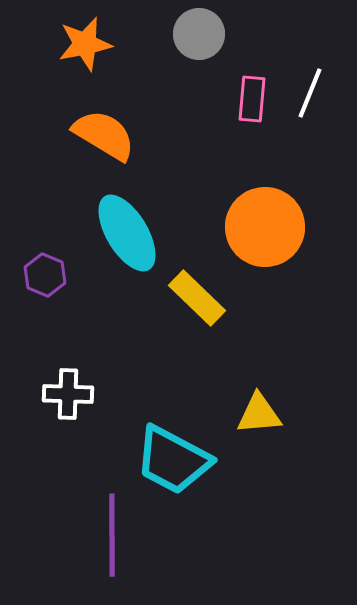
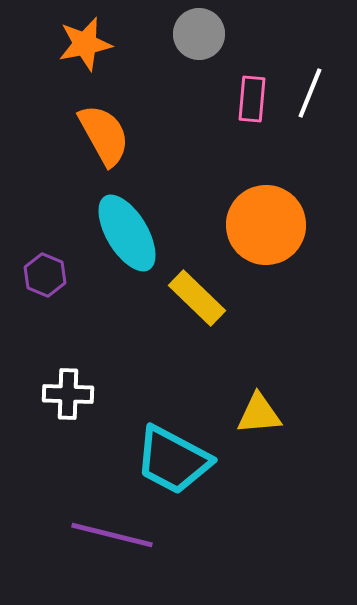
orange semicircle: rotated 30 degrees clockwise
orange circle: moved 1 px right, 2 px up
purple line: rotated 76 degrees counterclockwise
